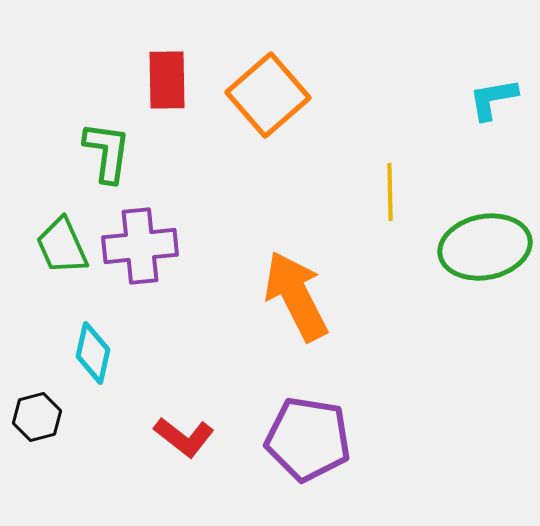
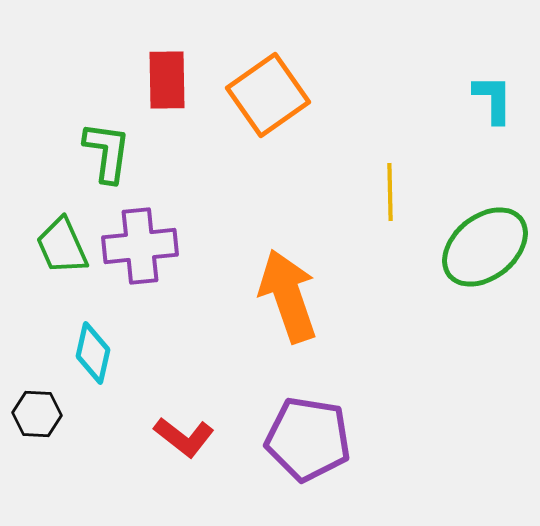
orange square: rotated 6 degrees clockwise
cyan L-shape: rotated 100 degrees clockwise
green ellipse: rotated 28 degrees counterclockwise
orange arrow: moved 8 px left; rotated 8 degrees clockwise
black hexagon: moved 3 px up; rotated 18 degrees clockwise
